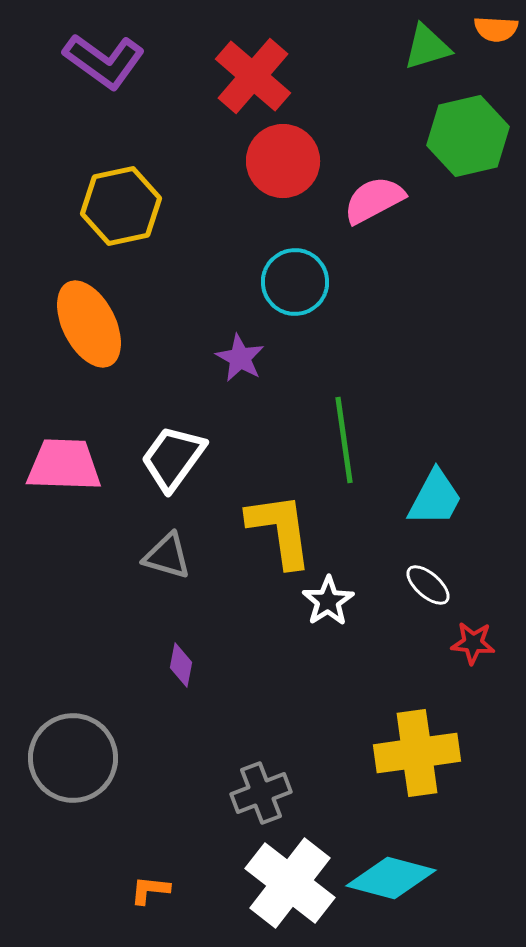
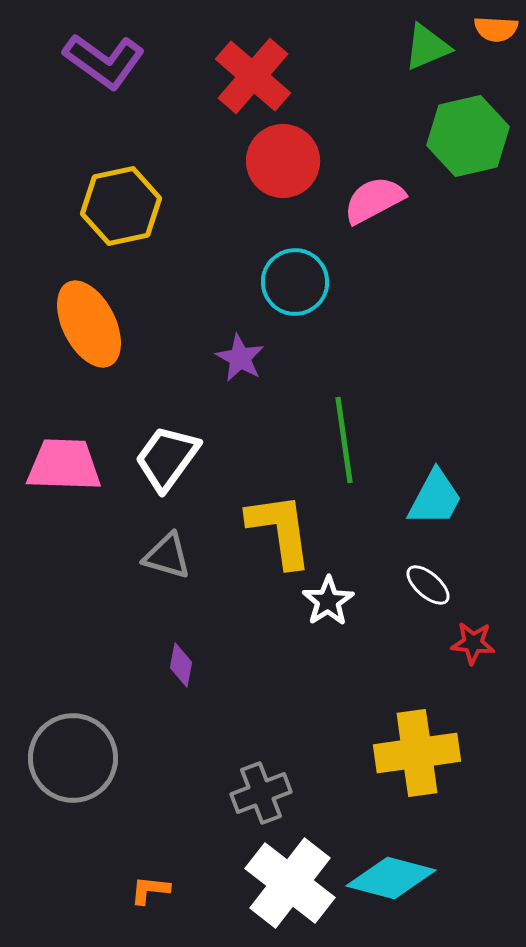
green triangle: rotated 6 degrees counterclockwise
white trapezoid: moved 6 px left
